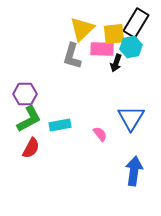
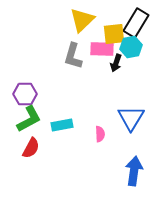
yellow triangle: moved 9 px up
gray L-shape: moved 1 px right
cyan rectangle: moved 2 px right
pink semicircle: rotated 35 degrees clockwise
